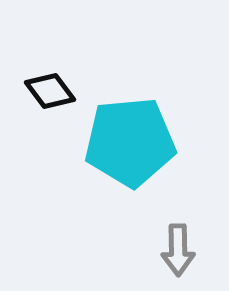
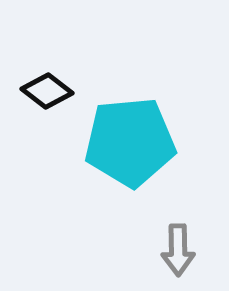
black diamond: moved 3 px left; rotated 15 degrees counterclockwise
